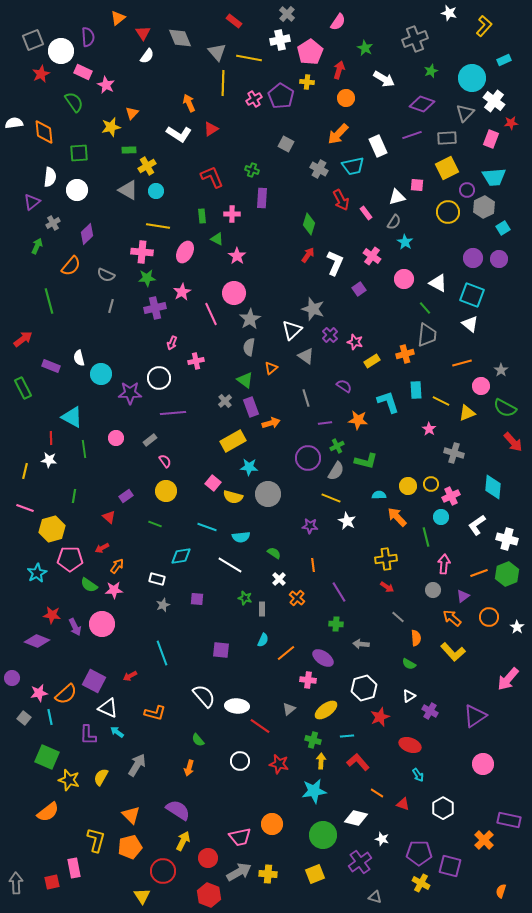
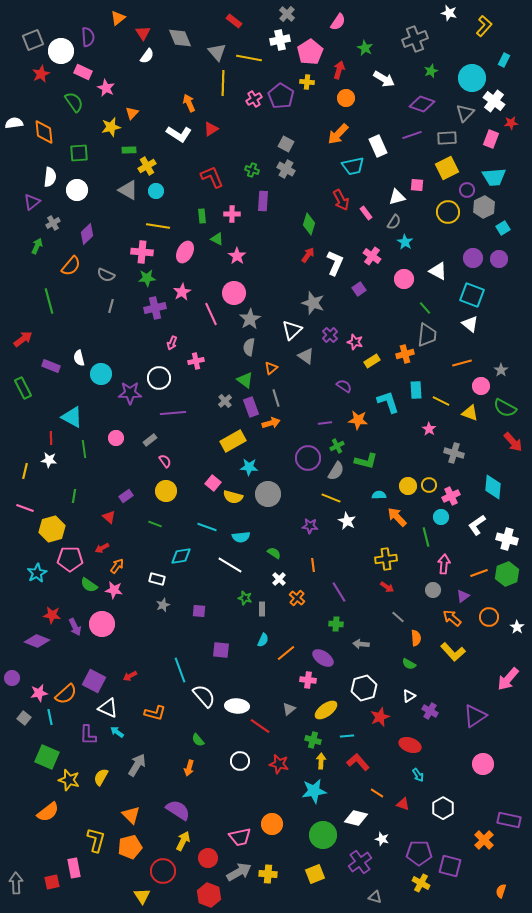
cyan rectangle at (504, 60): rotated 40 degrees counterclockwise
pink star at (106, 85): moved 3 px down
gray cross at (319, 169): moved 33 px left
purple rectangle at (262, 198): moved 1 px right, 3 px down
white triangle at (438, 283): moved 12 px up
gray star at (313, 309): moved 6 px up
gray line at (306, 398): moved 30 px left
yellow triangle at (467, 413): moved 3 px right; rotated 42 degrees clockwise
yellow circle at (431, 484): moved 2 px left, 1 px down
pink star at (114, 590): rotated 12 degrees clockwise
purple square at (197, 599): moved 2 px right, 12 px down
cyan line at (162, 653): moved 18 px right, 17 px down
